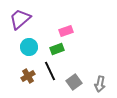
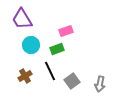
purple trapezoid: moved 2 px right; rotated 80 degrees counterclockwise
cyan circle: moved 2 px right, 2 px up
brown cross: moved 3 px left
gray square: moved 2 px left, 1 px up
